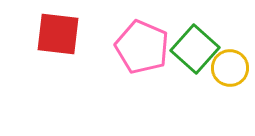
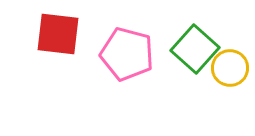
pink pentagon: moved 15 px left, 7 px down; rotated 8 degrees counterclockwise
